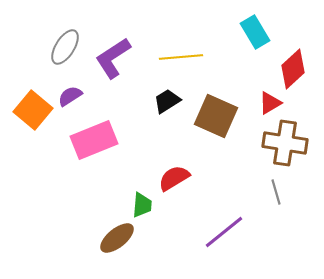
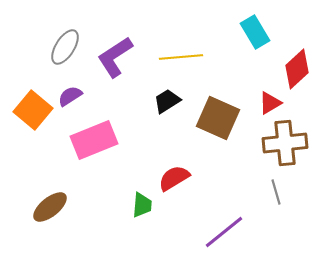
purple L-shape: moved 2 px right, 1 px up
red diamond: moved 4 px right
brown square: moved 2 px right, 2 px down
brown cross: rotated 15 degrees counterclockwise
brown ellipse: moved 67 px left, 31 px up
